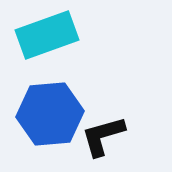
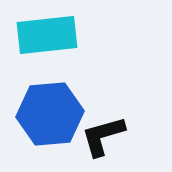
cyan rectangle: rotated 14 degrees clockwise
